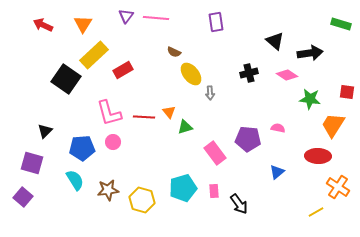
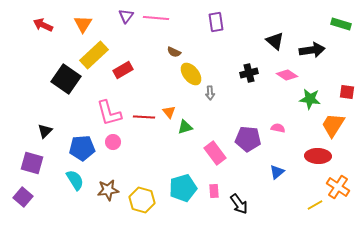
black arrow at (310, 53): moved 2 px right, 3 px up
yellow line at (316, 212): moved 1 px left, 7 px up
